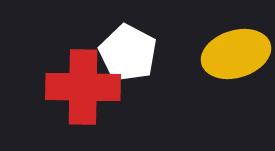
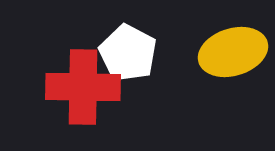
yellow ellipse: moved 3 px left, 2 px up
